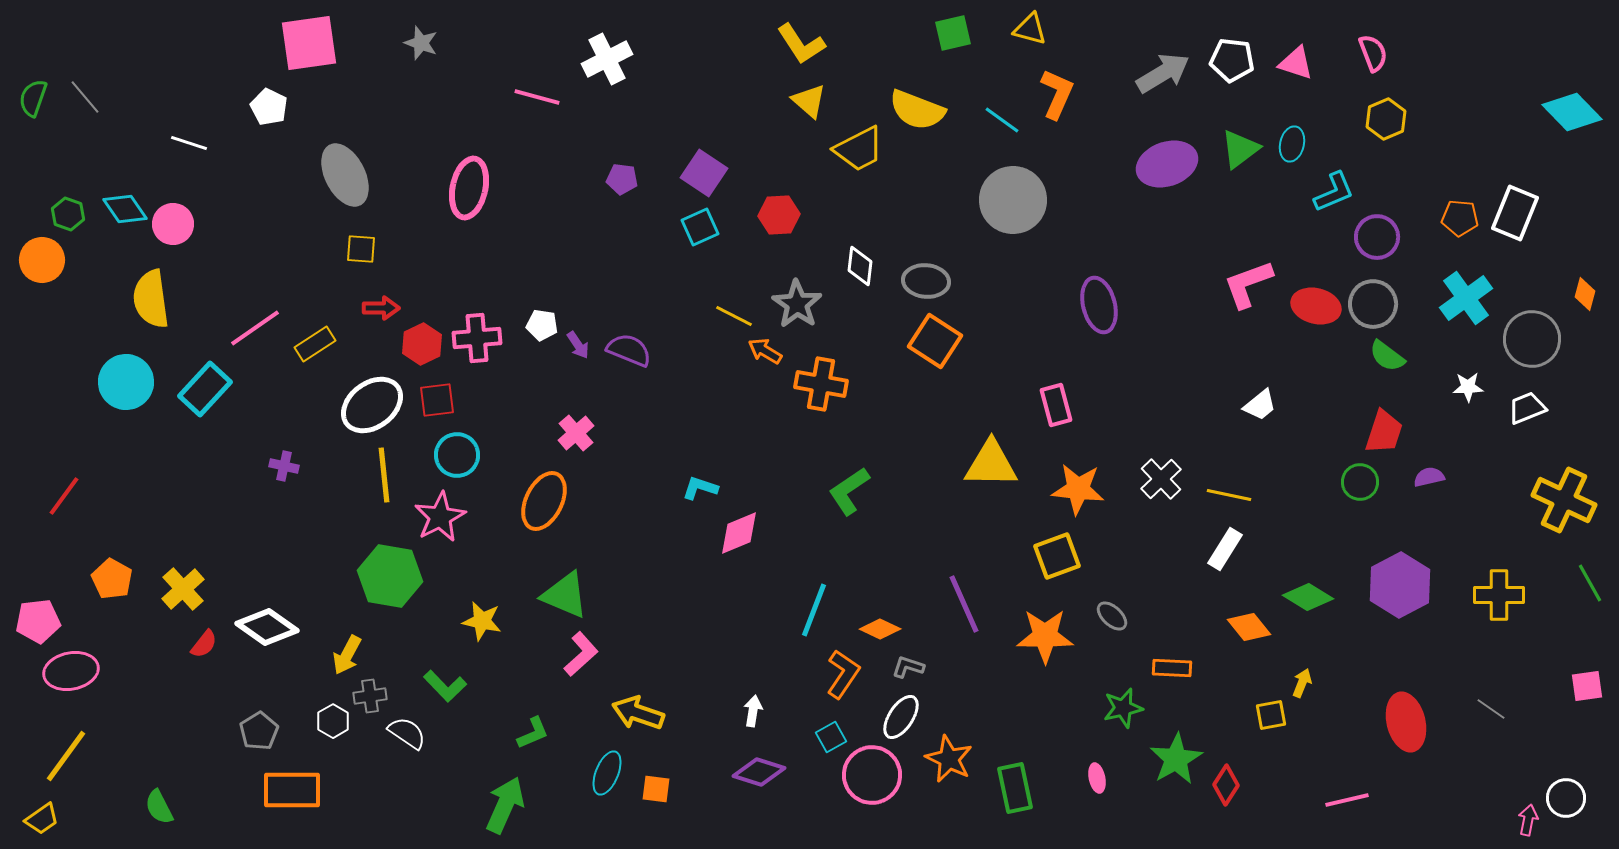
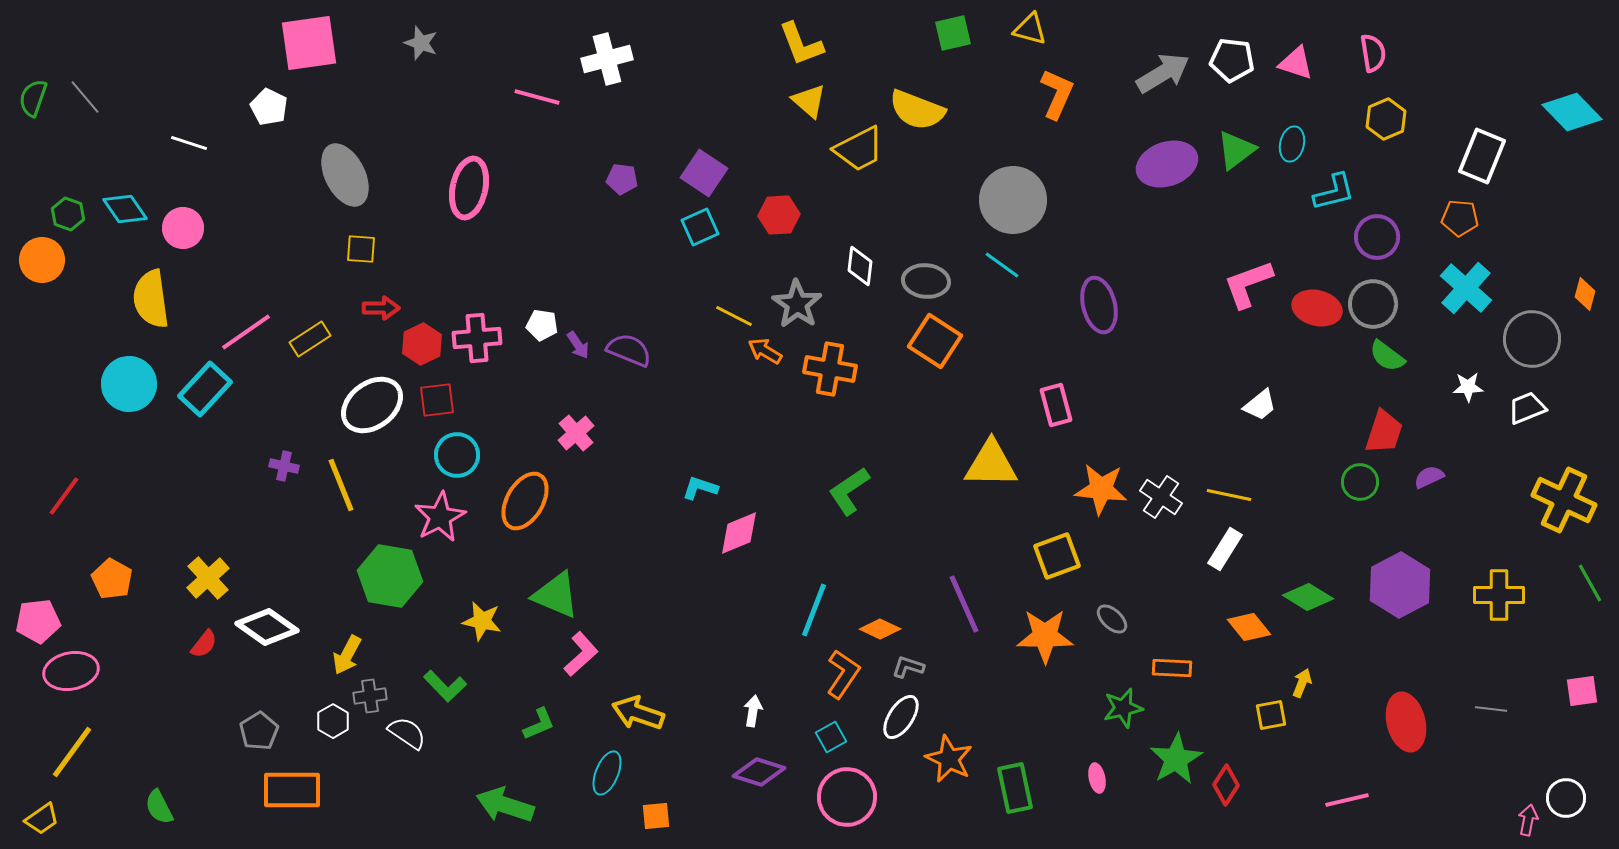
yellow L-shape at (801, 44): rotated 12 degrees clockwise
pink semicircle at (1373, 53): rotated 12 degrees clockwise
white cross at (607, 59): rotated 12 degrees clockwise
cyan line at (1002, 120): moved 145 px down
green triangle at (1240, 149): moved 4 px left, 1 px down
cyan L-shape at (1334, 192): rotated 9 degrees clockwise
white rectangle at (1515, 213): moved 33 px left, 57 px up
pink circle at (173, 224): moved 10 px right, 4 px down
cyan cross at (1466, 298): moved 10 px up; rotated 12 degrees counterclockwise
red ellipse at (1316, 306): moved 1 px right, 2 px down
pink line at (255, 328): moved 9 px left, 4 px down
yellow rectangle at (315, 344): moved 5 px left, 5 px up
cyan circle at (126, 382): moved 3 px right, 2 px down
orange cross at (821, 384): moved 9 px right, 15 px up
yellow line at (384, 475): moved 43 px left, 10 px down; rotated 16 degrees counterclockwise
purple semicircle at (1429, 477): rotated 12 degrees counterclockwise
white cross at (1161, 479): moved 18 px down; rotated 12 degrees counterclockwise
orange star at (1078, 489): moved 23 px right
orange ellipse at (544, 501): moved 19 px left; rotated 4 degrees clockwise
yellow cross at (183, 589): moved 25 px right, 11 px up
green triangle at (565, 595): moved 9 px left
gray ellipse at (1112, 616): moved 3 px down
pink square at (1587, 686): moved 5 px left, 5 px down
gray line at (1491, 709): rotated 28 degrees counterclockwise
green L-shape at (533, 733): moved 6 px right, 9 px up
yellow line at (66, 756): moved 6 px right, 4 px up
pink circle at (872, 775): moved 25 px left, 22 px down
orange square at (656, 789): moved 27 px down; rotated 12 degrees counterclockwise
green arrow at (505, 805): rotated 96 degrees counterclockwise
